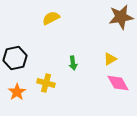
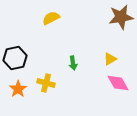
orange star: moved 1 px right, 3 px up
